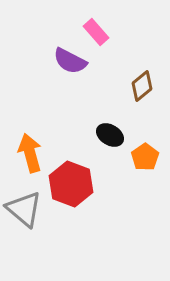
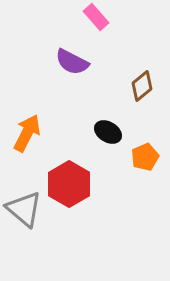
pink rectangle: moved 15 px up
purple semicircle: moved 2 px right, 1 px down
black ellipse: moved 2 px left, 3 px up
orange arrow: moved 3 px left, 20 px up; rotated 42 degrees clockwise
orange pentagon: rotated 12 degrees clockwise
red hexagon: moved 2 px left; rotated 9 degrees clockwise
